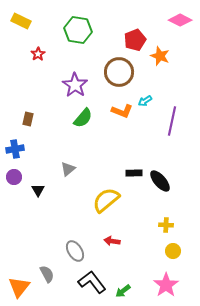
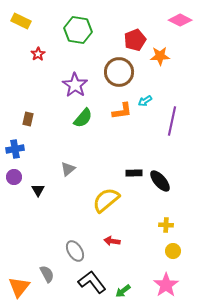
orange star: rotated 24 degrees counterclockwise
orange L-shape: rotated 30 degrees counterclockwise
